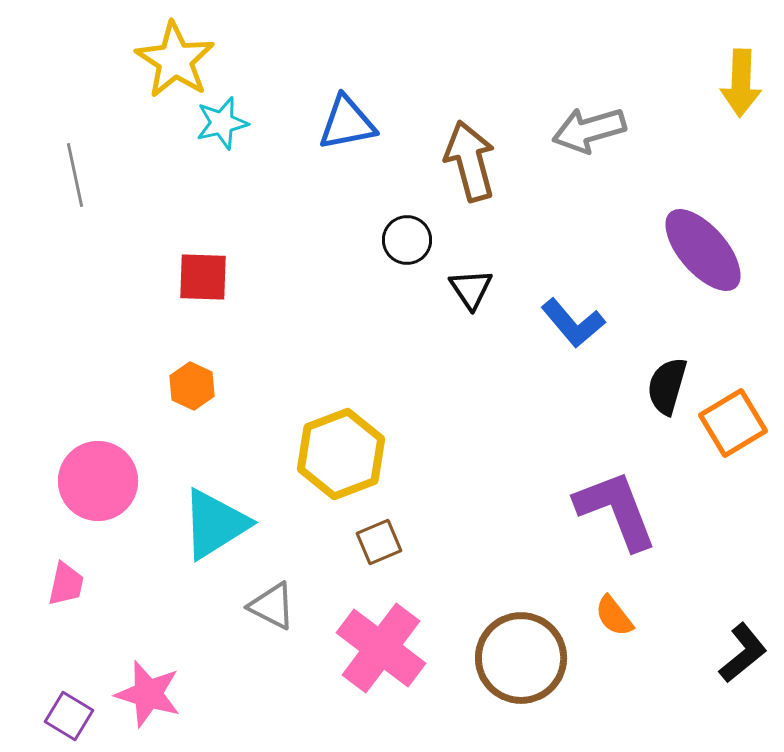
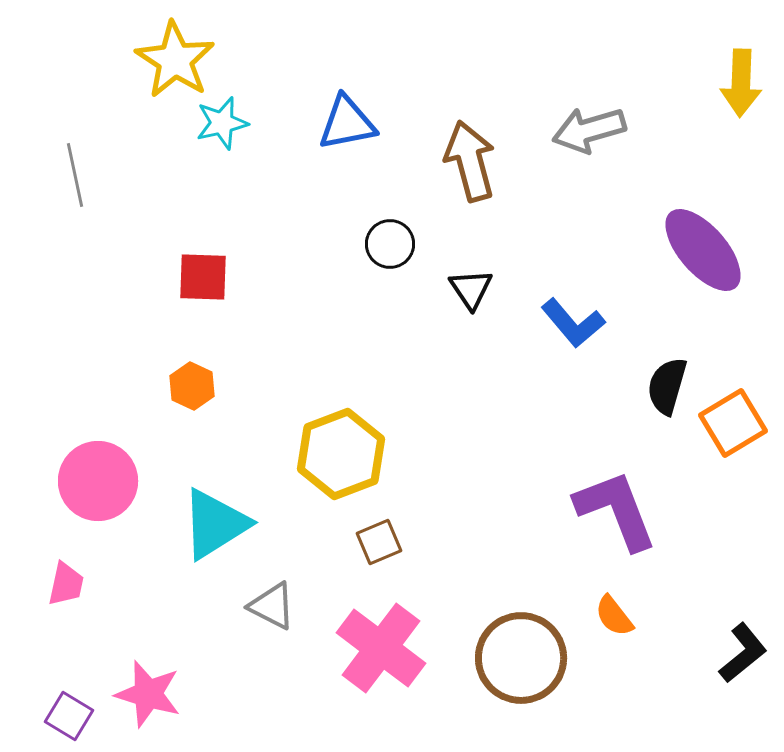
black circle: moved 17 px left, 4 px down
